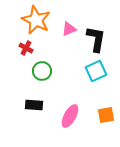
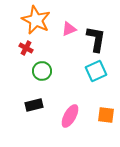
black rectangle: rotated 18 degrees counterclockwise
orange square: rotated 18 degrees clockwise
